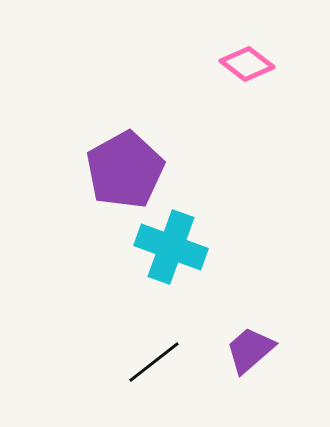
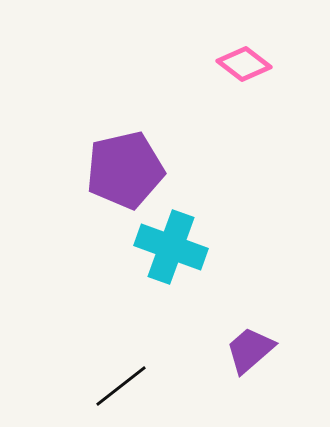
pink diamond: moved 3 px left
purple pentagon: rotated 16 degrees clockwise
black line: moved 33 px left, 24 px down
